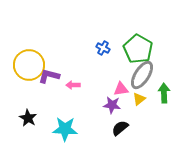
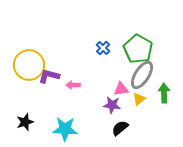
blue cross: rotated 16 degrees clockwise
black star: moved 3 px left, 4 px down; rotated 24 degrees clockwise
